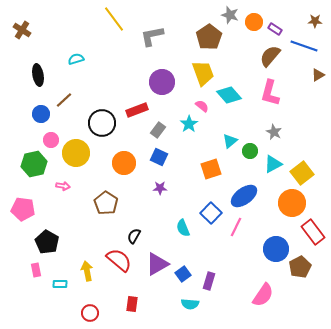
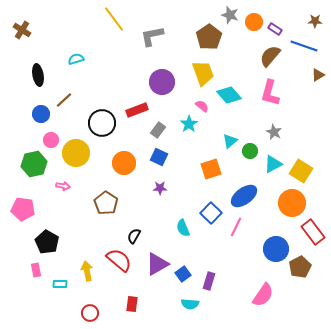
yellow square at (302, 173): moved 1 px left, 2 px up; rotated 20 degrees counterclockwise
